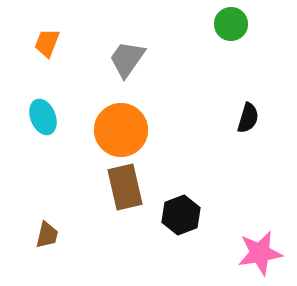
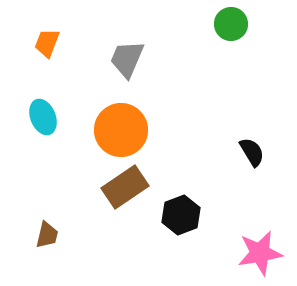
gray trapezoid: rotated 12 degrees counterclockwise
black semicircle: moved 4 px right, 34 px down; rotated 48 degrees counterclockwise
brown rectangle: rotated 69 degrees clockwise
